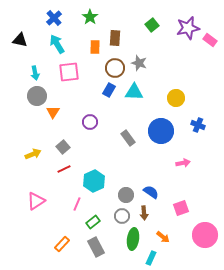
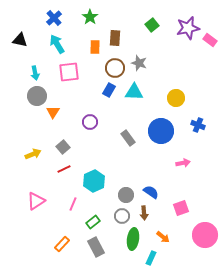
pink line at (77, 204): moved 4 px left
